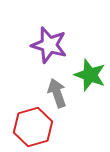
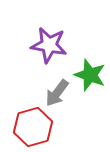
purple star: rotated 6 degrees counterclockwise
gray arrow: rotated 124 degrees counterclockwise
